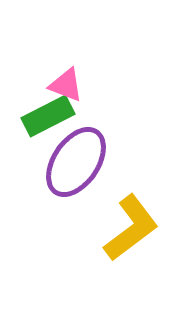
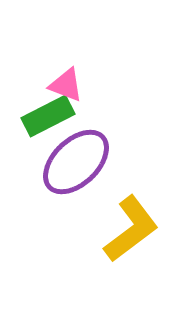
purple ellipse: rotated 12 degrees clockwise
yellow L-shape: moved 1 px down
